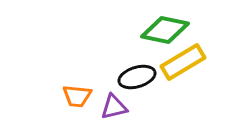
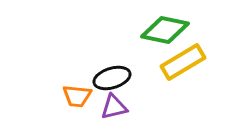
black ellipse: moved 25 px left, 1 px down
